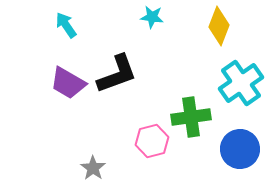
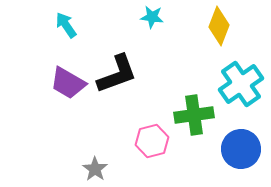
cyan cross: moved 1 px down
green cross: moved 3 px right, 2 px up
blue circle: moved 1 px right
gray star: moved 2 px right, 1 px down
